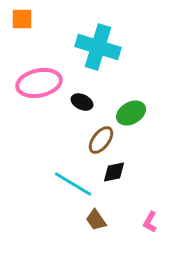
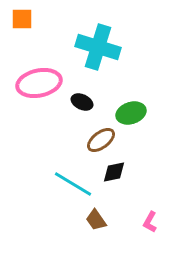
green ellipse: rotated 12 degrees clockwise
brown ellipse: rotated 16 degrees clockwise
